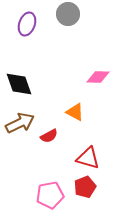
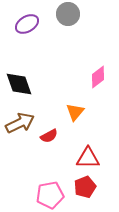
purple ellipse: rotated 40 degrees clockwise
pink diamond: rotated 40 degrees counterclockwise
orange triangle: rotated 42 degrees clockwise
red triangle: rotated 15 degrees counterclockwise
